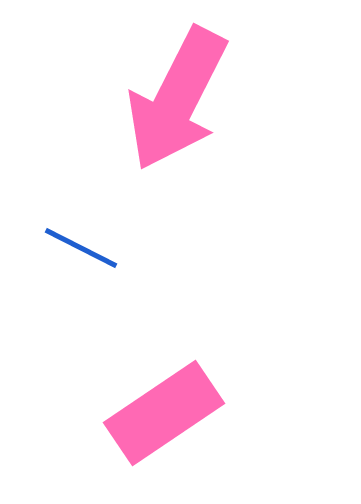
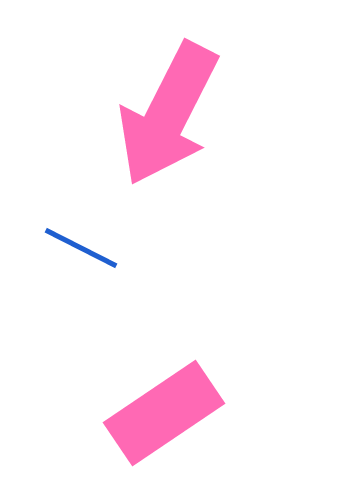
pink arrow: moved 9 px left, 15 px down
